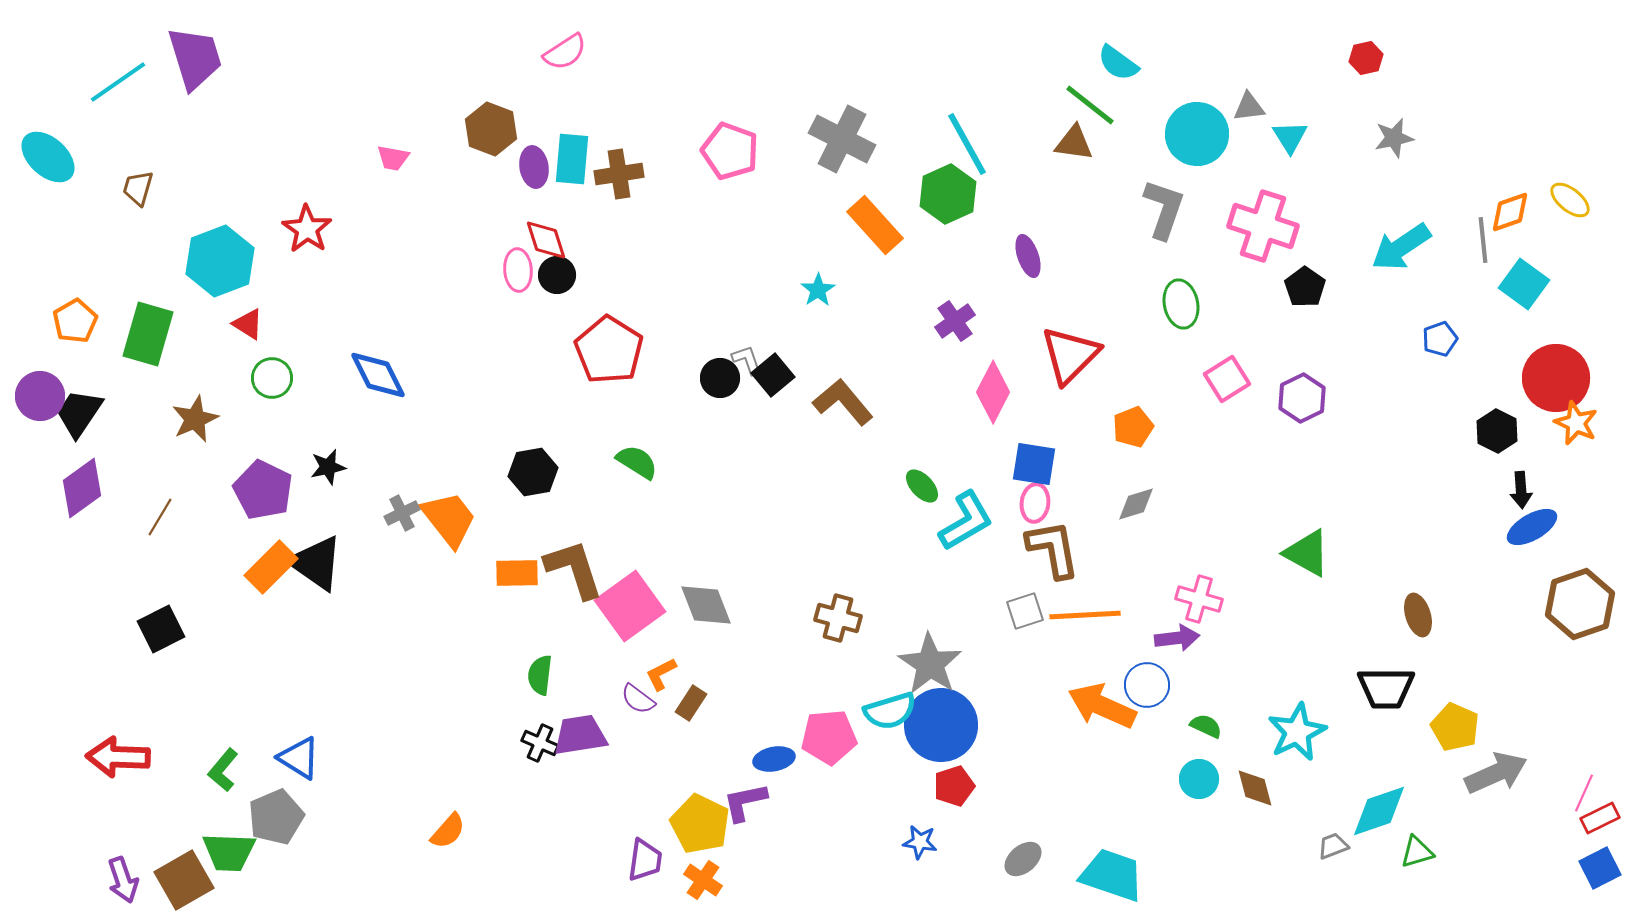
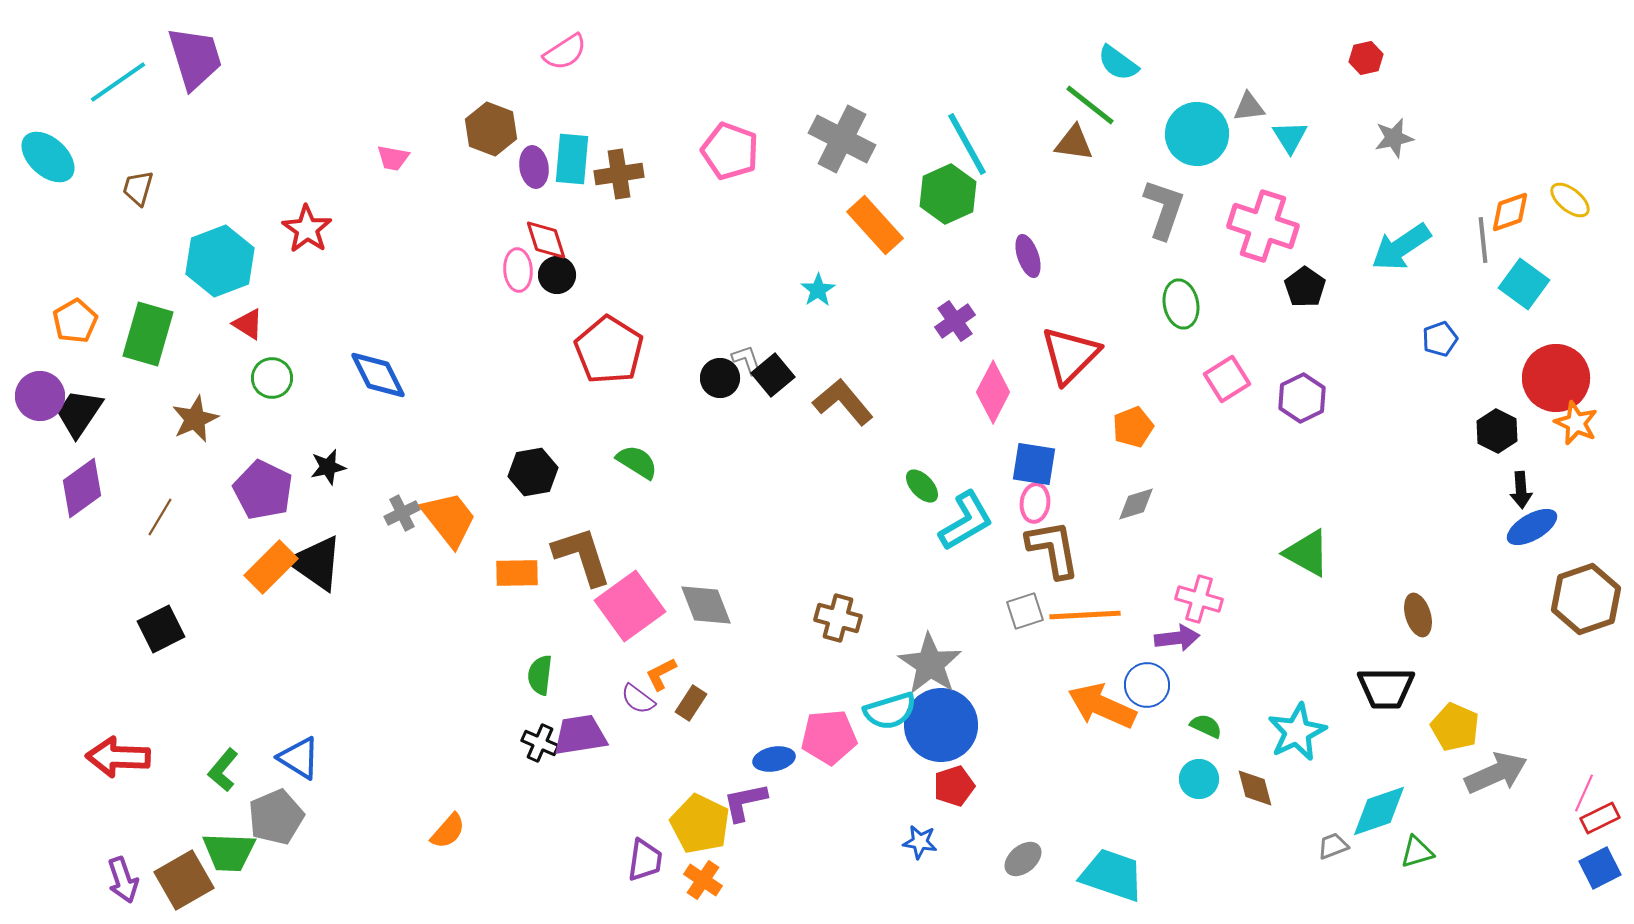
brown L-shape at (574, 569): moved 8 px right, 13 px up
brown hexagon at (1580, 604): moved 6 px right, 5 px up
